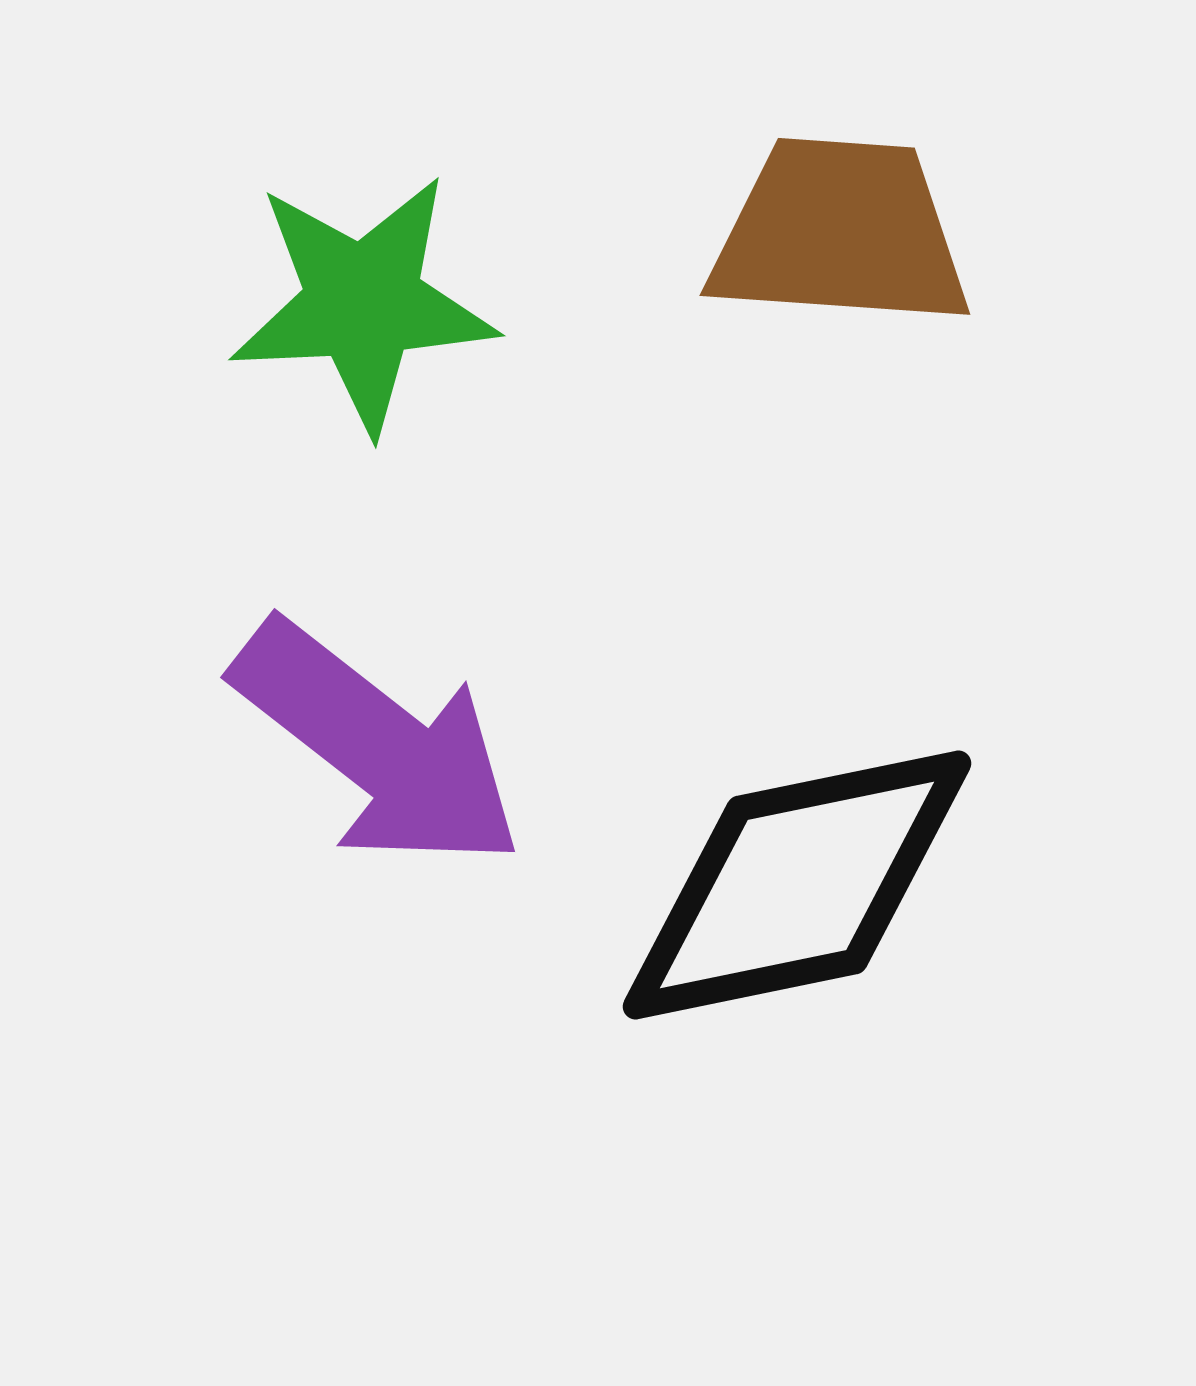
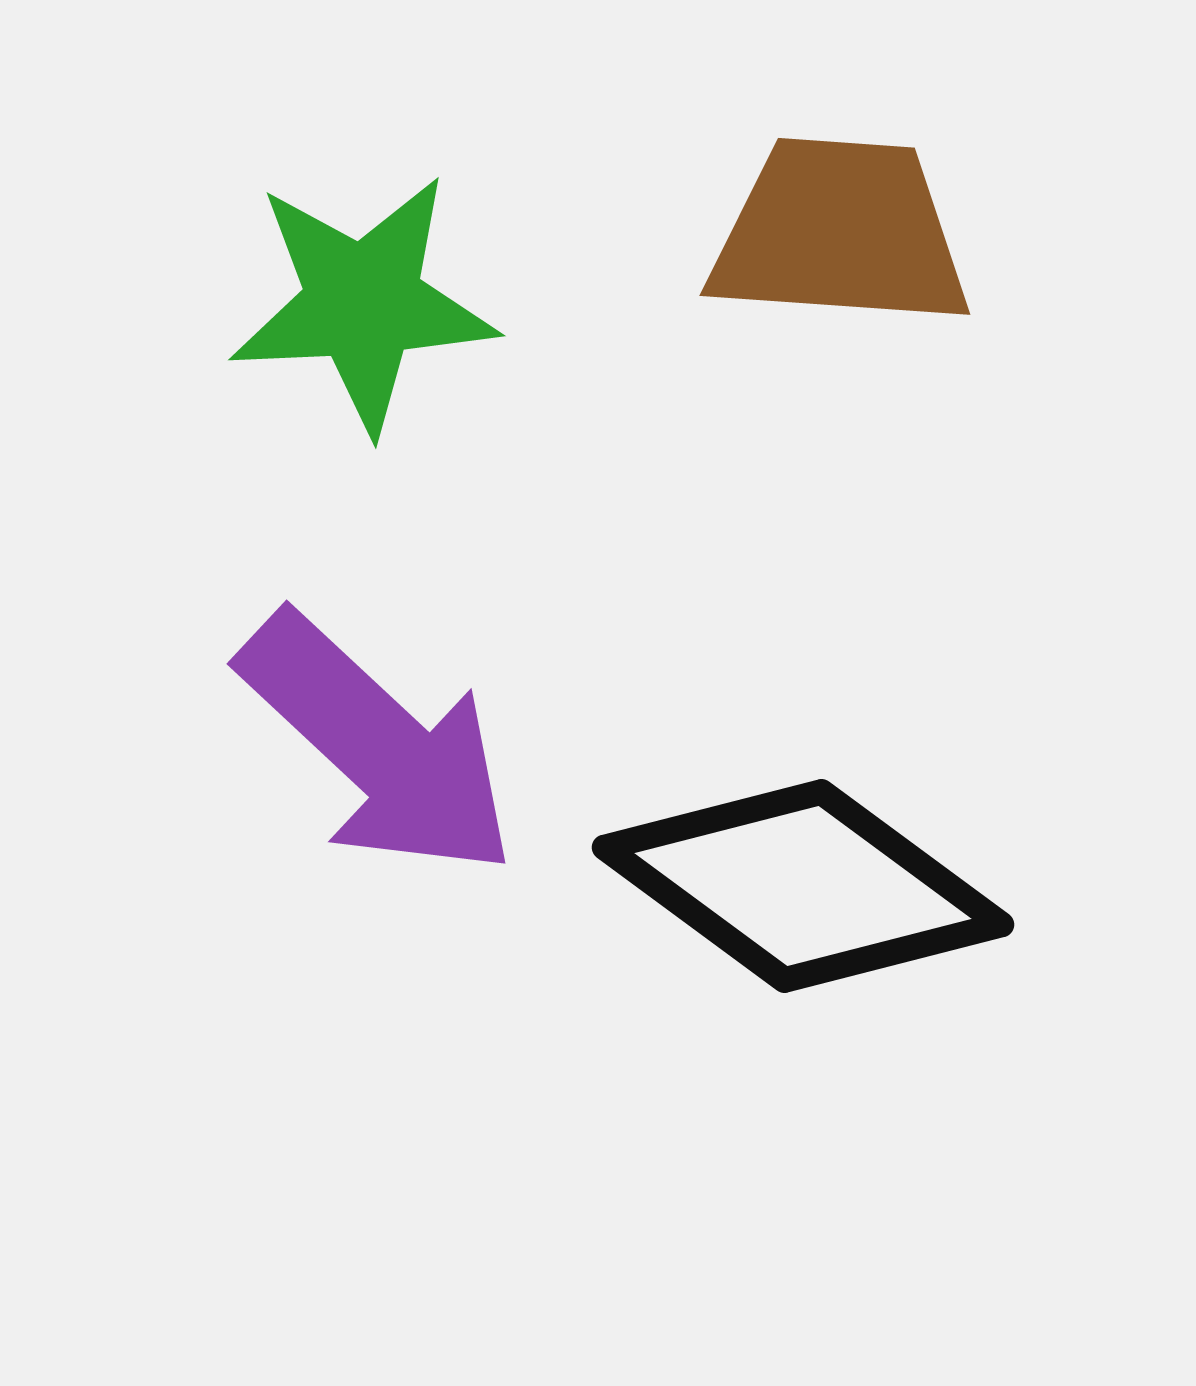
purple arrow: rotated 5 degrees clockwise
black diamond: moved 6 px right, 1 px down; rotated 48 degrees clockwise
